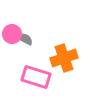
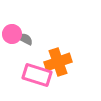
orange cross: moved 6 px left, 4 px down
pink rectangle: moved 1 px right, 2 px up
